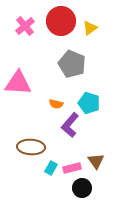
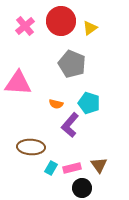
brown triangle: moved 3 px right, 4 px down
